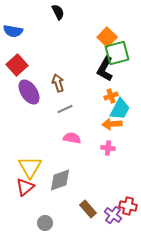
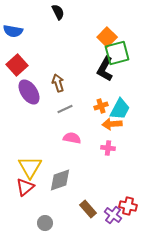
orange cross: moved 10 px left, 10 px down
